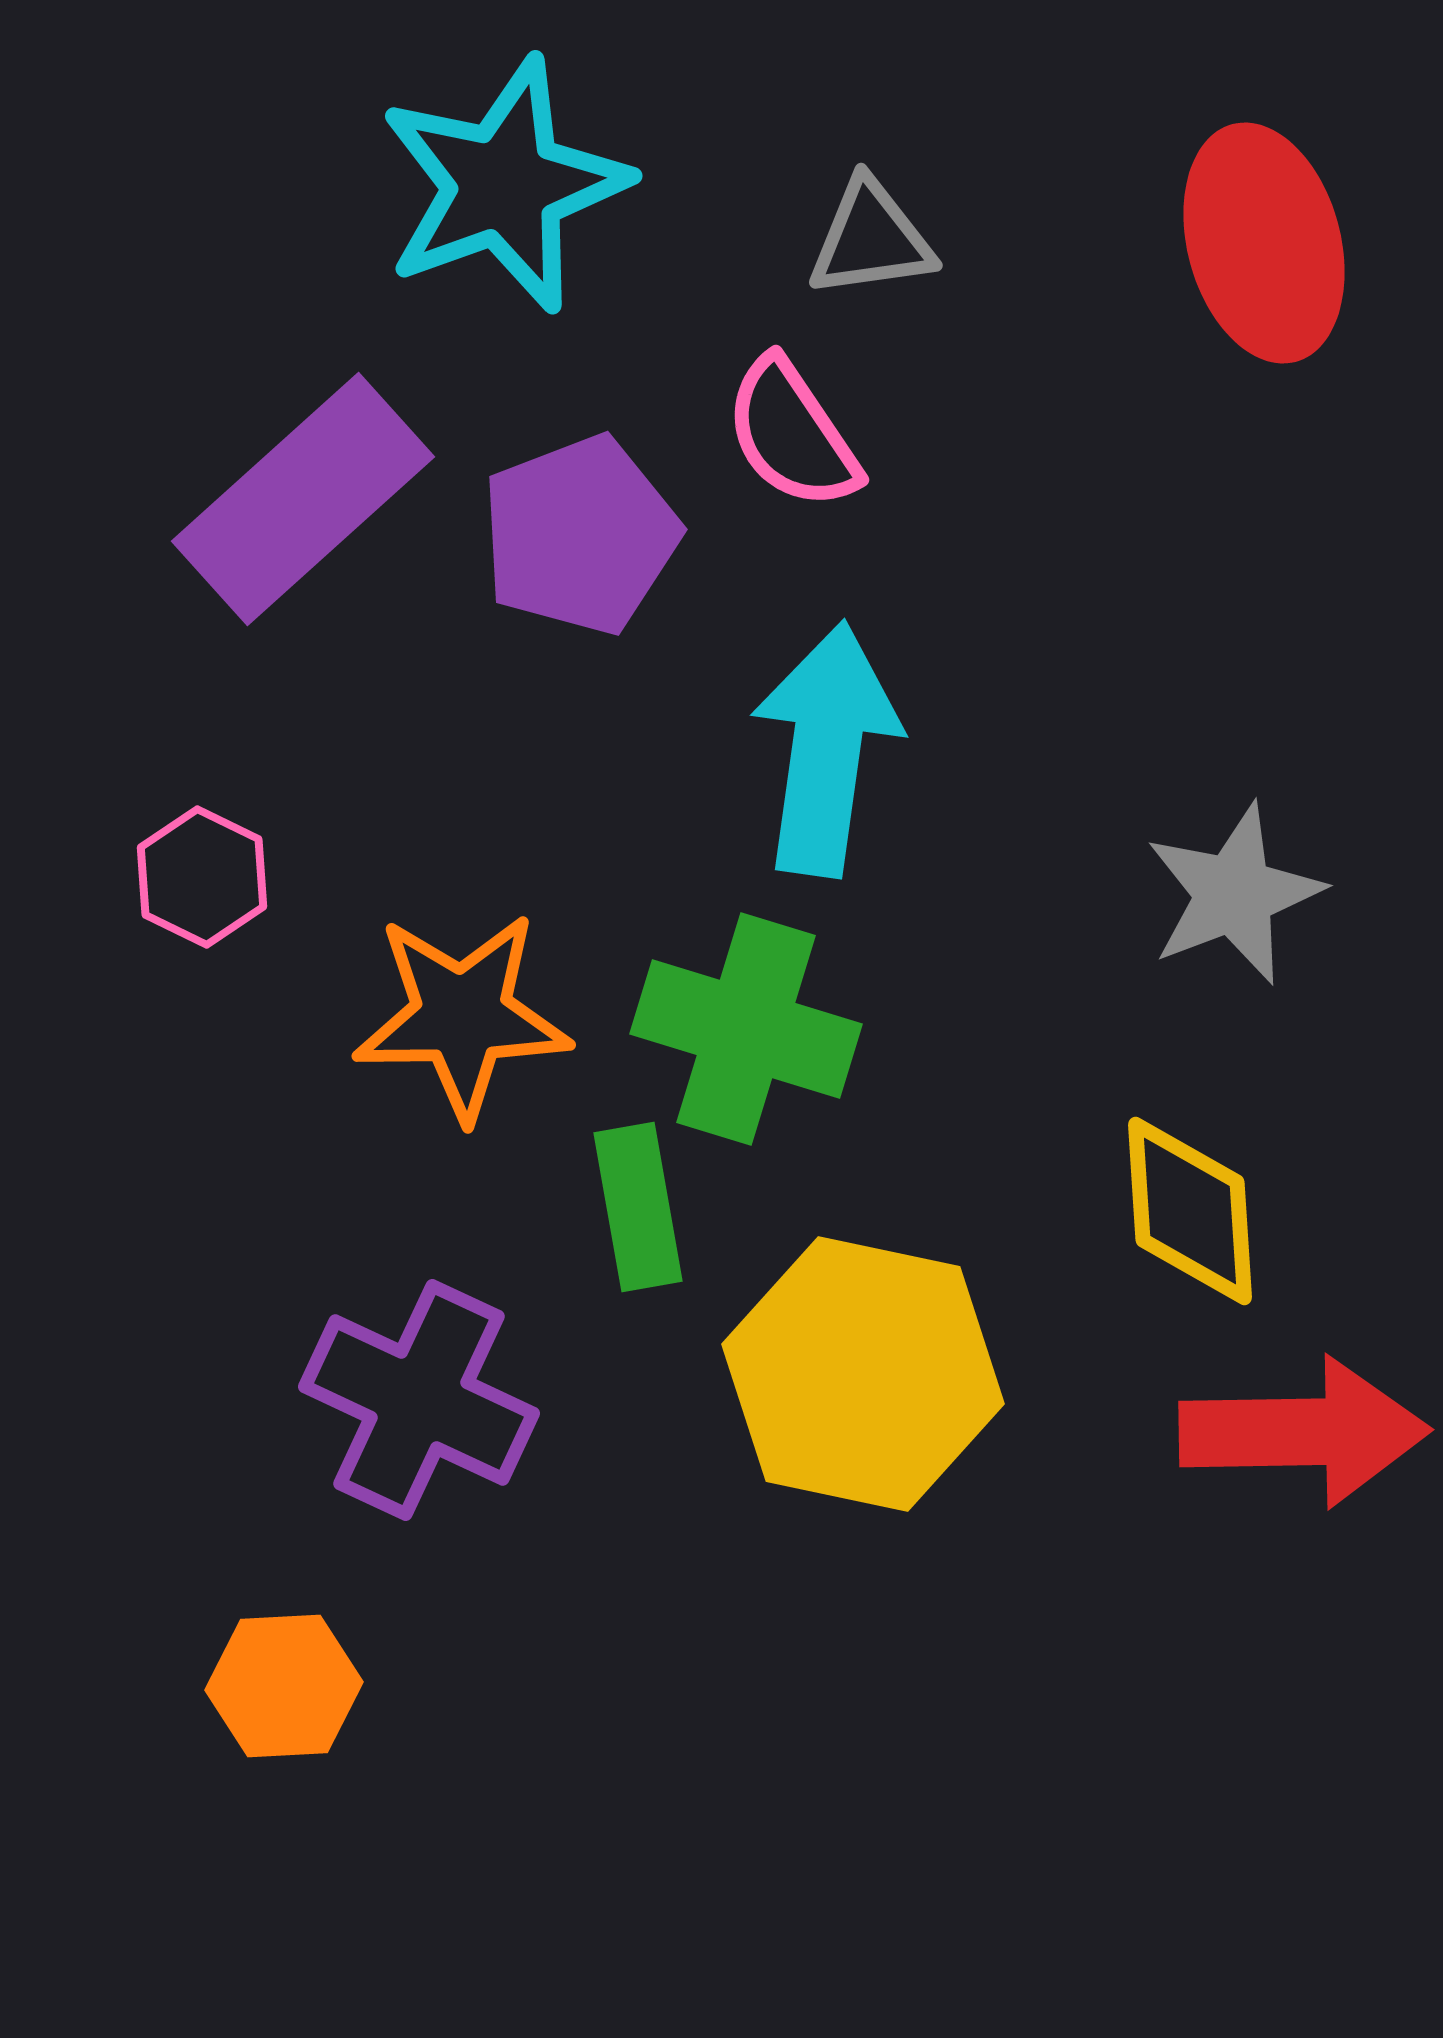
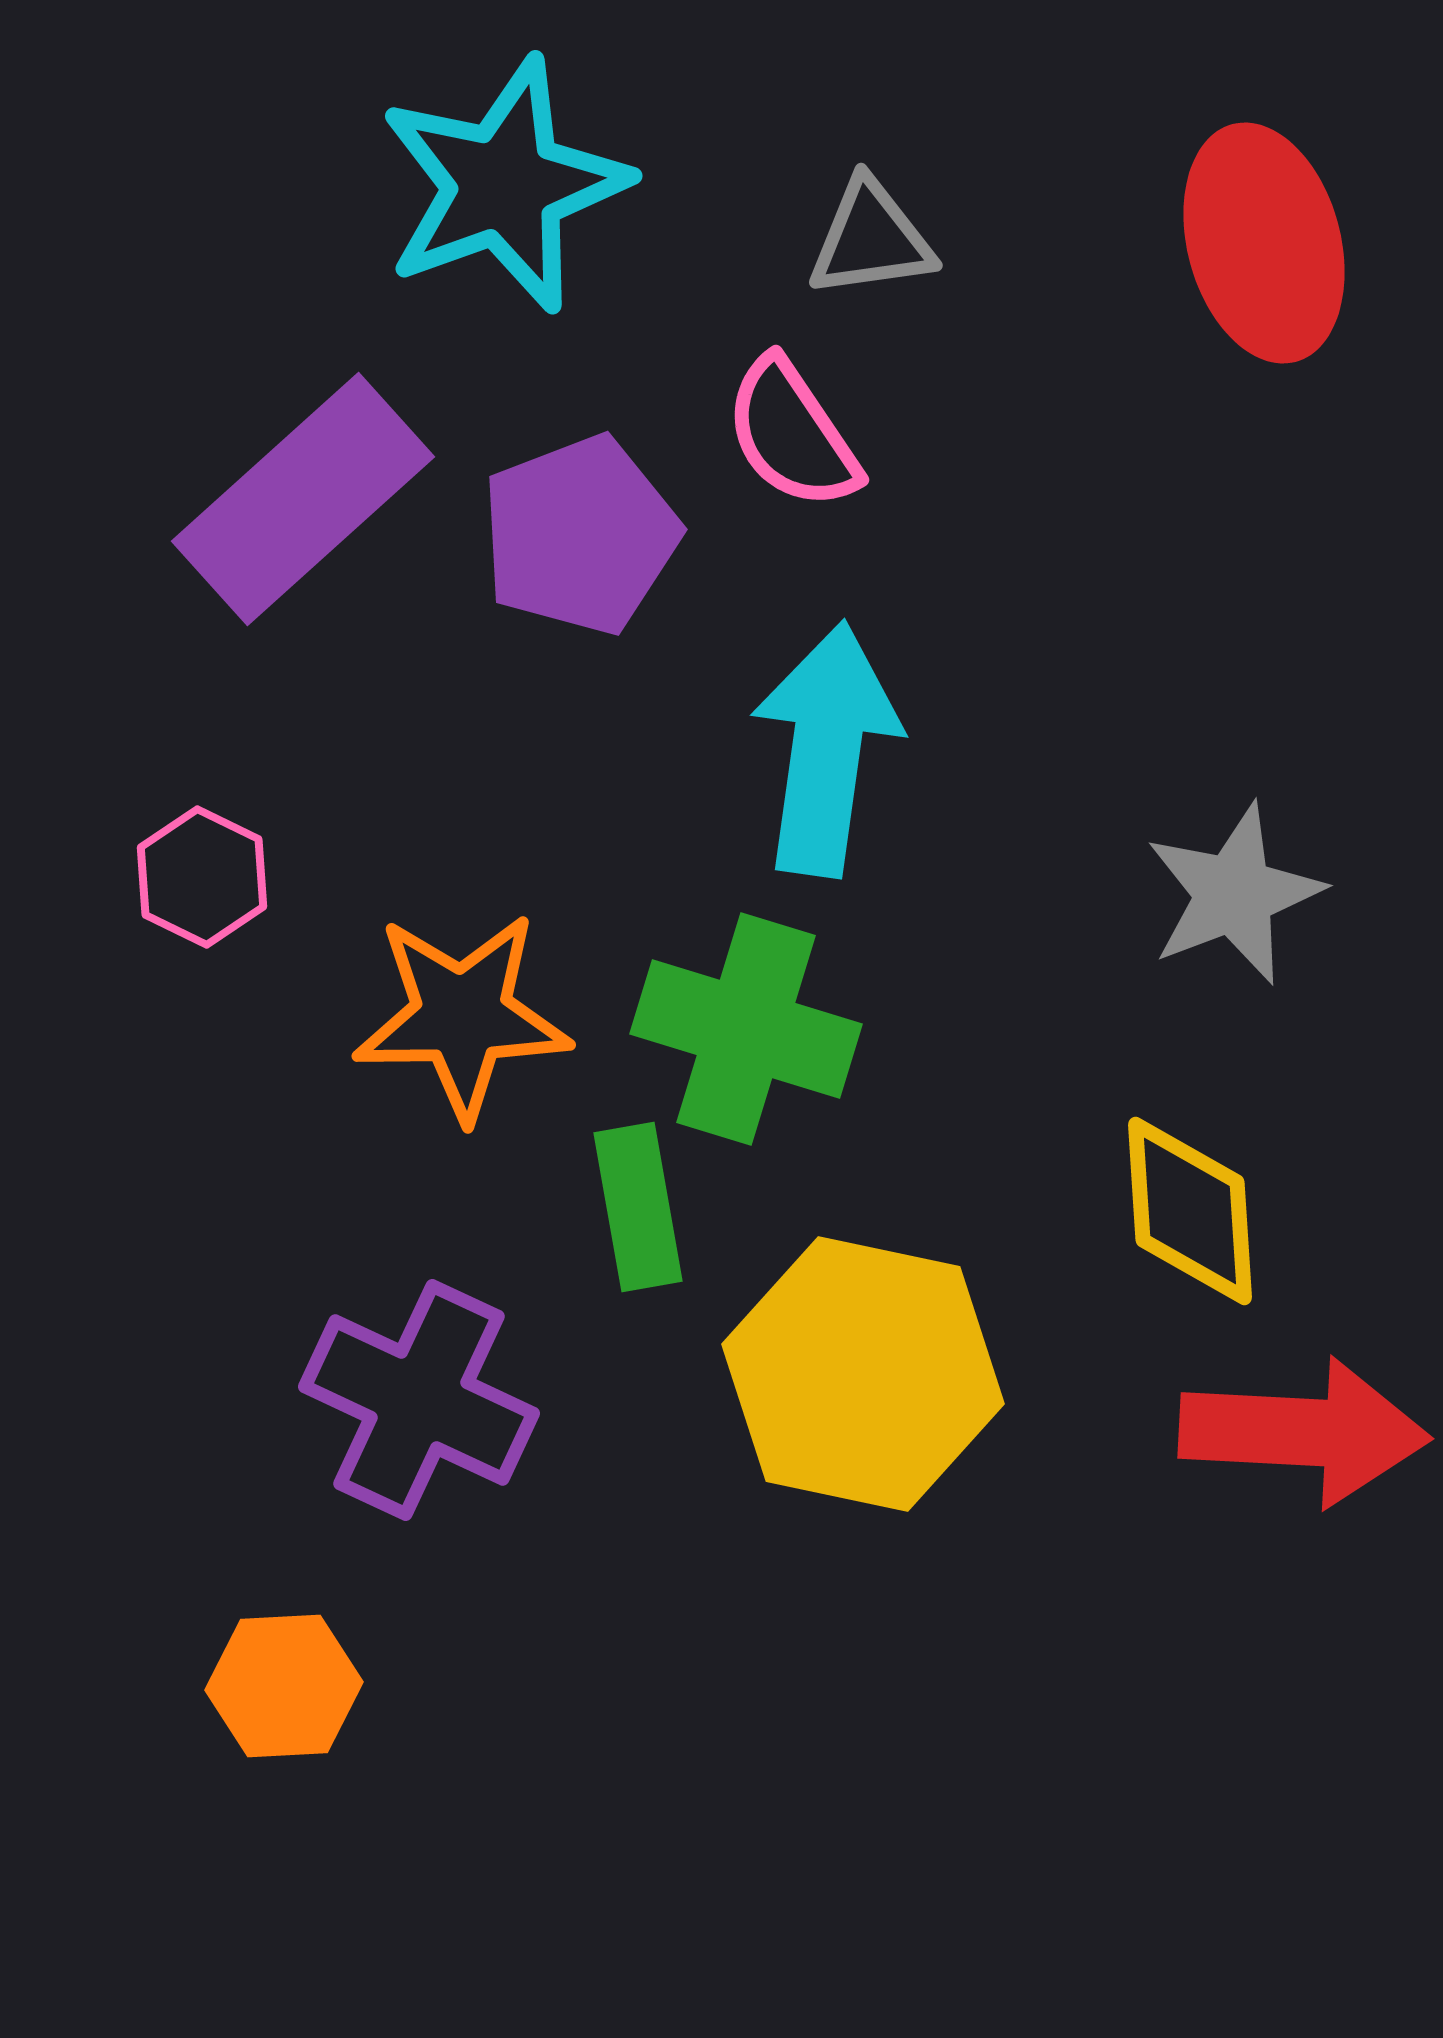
red arrow: rotated 4 degrees clockwise
